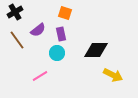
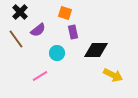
black cross: moved 5 px right; rotated 14 degrees counterclockwise
purple rectangle: moved 12 px right, 2 px up
brown line: moved 1 px left, 1 px up
